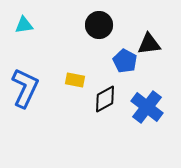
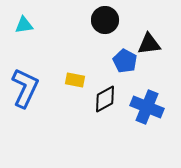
black circle: moved 6 px right, 5 px up
blue cross: rotated 16 degrees counterclockwise
